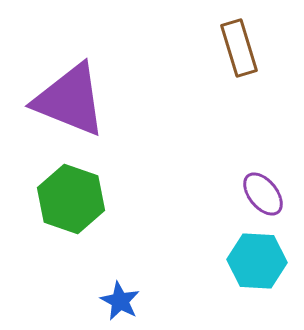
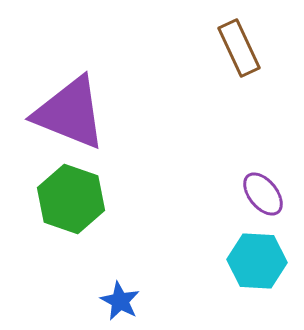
brown rectangle: rotated 8 degrees counterclockwise
purple triangle: moved 13 px down
